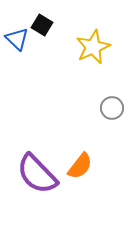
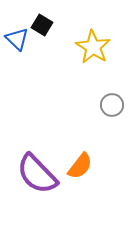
yellow star: rotated 16 degrees counterclockwise
gray circle: moved 3 px up
